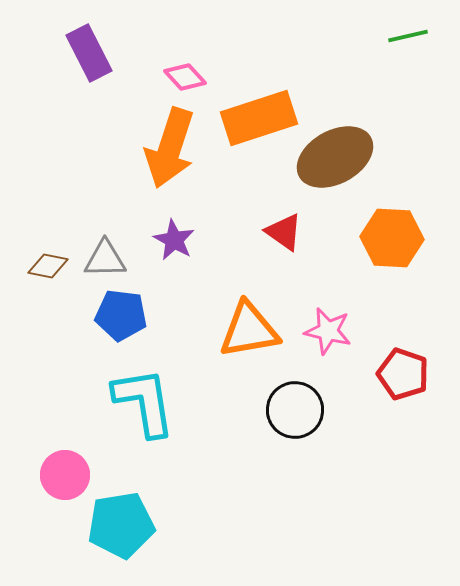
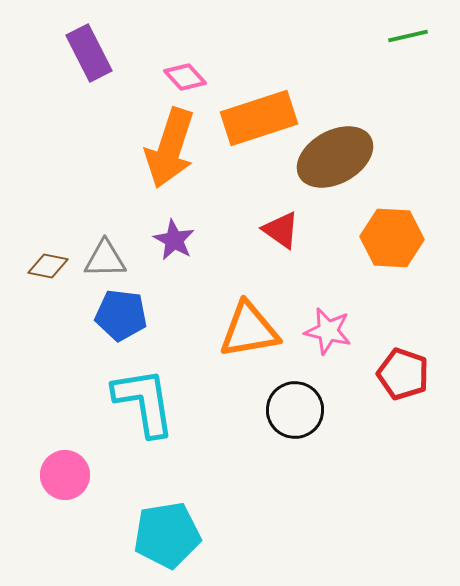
red triangle: moved 3 px left, 2 px up
cyan pentagon: moved 46 px right, 10 px down
